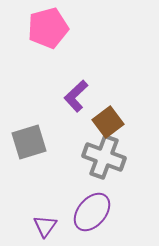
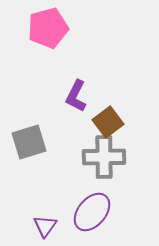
purple L-shape: rotated 20 degrees counterclockwise
gray cross: rotated 21 degrees counterclockwise
